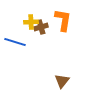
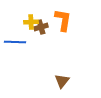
blue line: rotated 15 degrees counterclockwise
